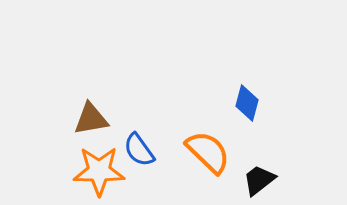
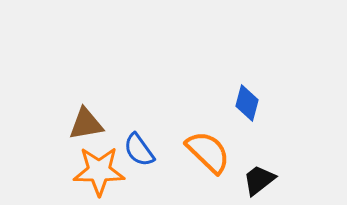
brown triangle: moved 5 px left, 5 px down
